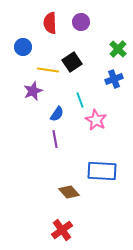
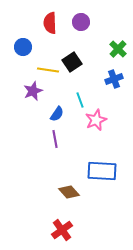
pink star: rotated 20 degrees clockwise
